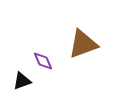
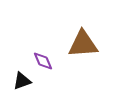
brown triangle: rotated 16 degrees clockwise
